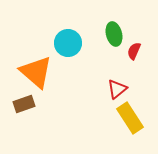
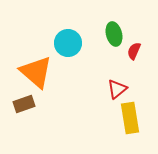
yellow rectangle: rotated 24 degrees clockwise
